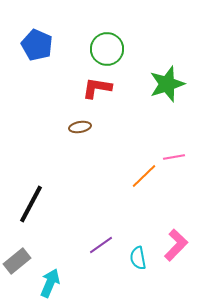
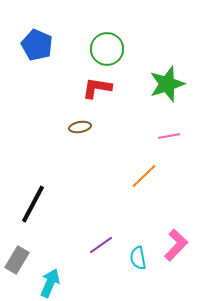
pink line: moved 5 px left, 21 px up
black line: moved 2 px right
gray rectangle: moved 1 px up; rotated 20 degrees counterclockwise
